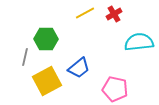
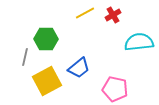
red cross: moved 1 px left, 1 px down
